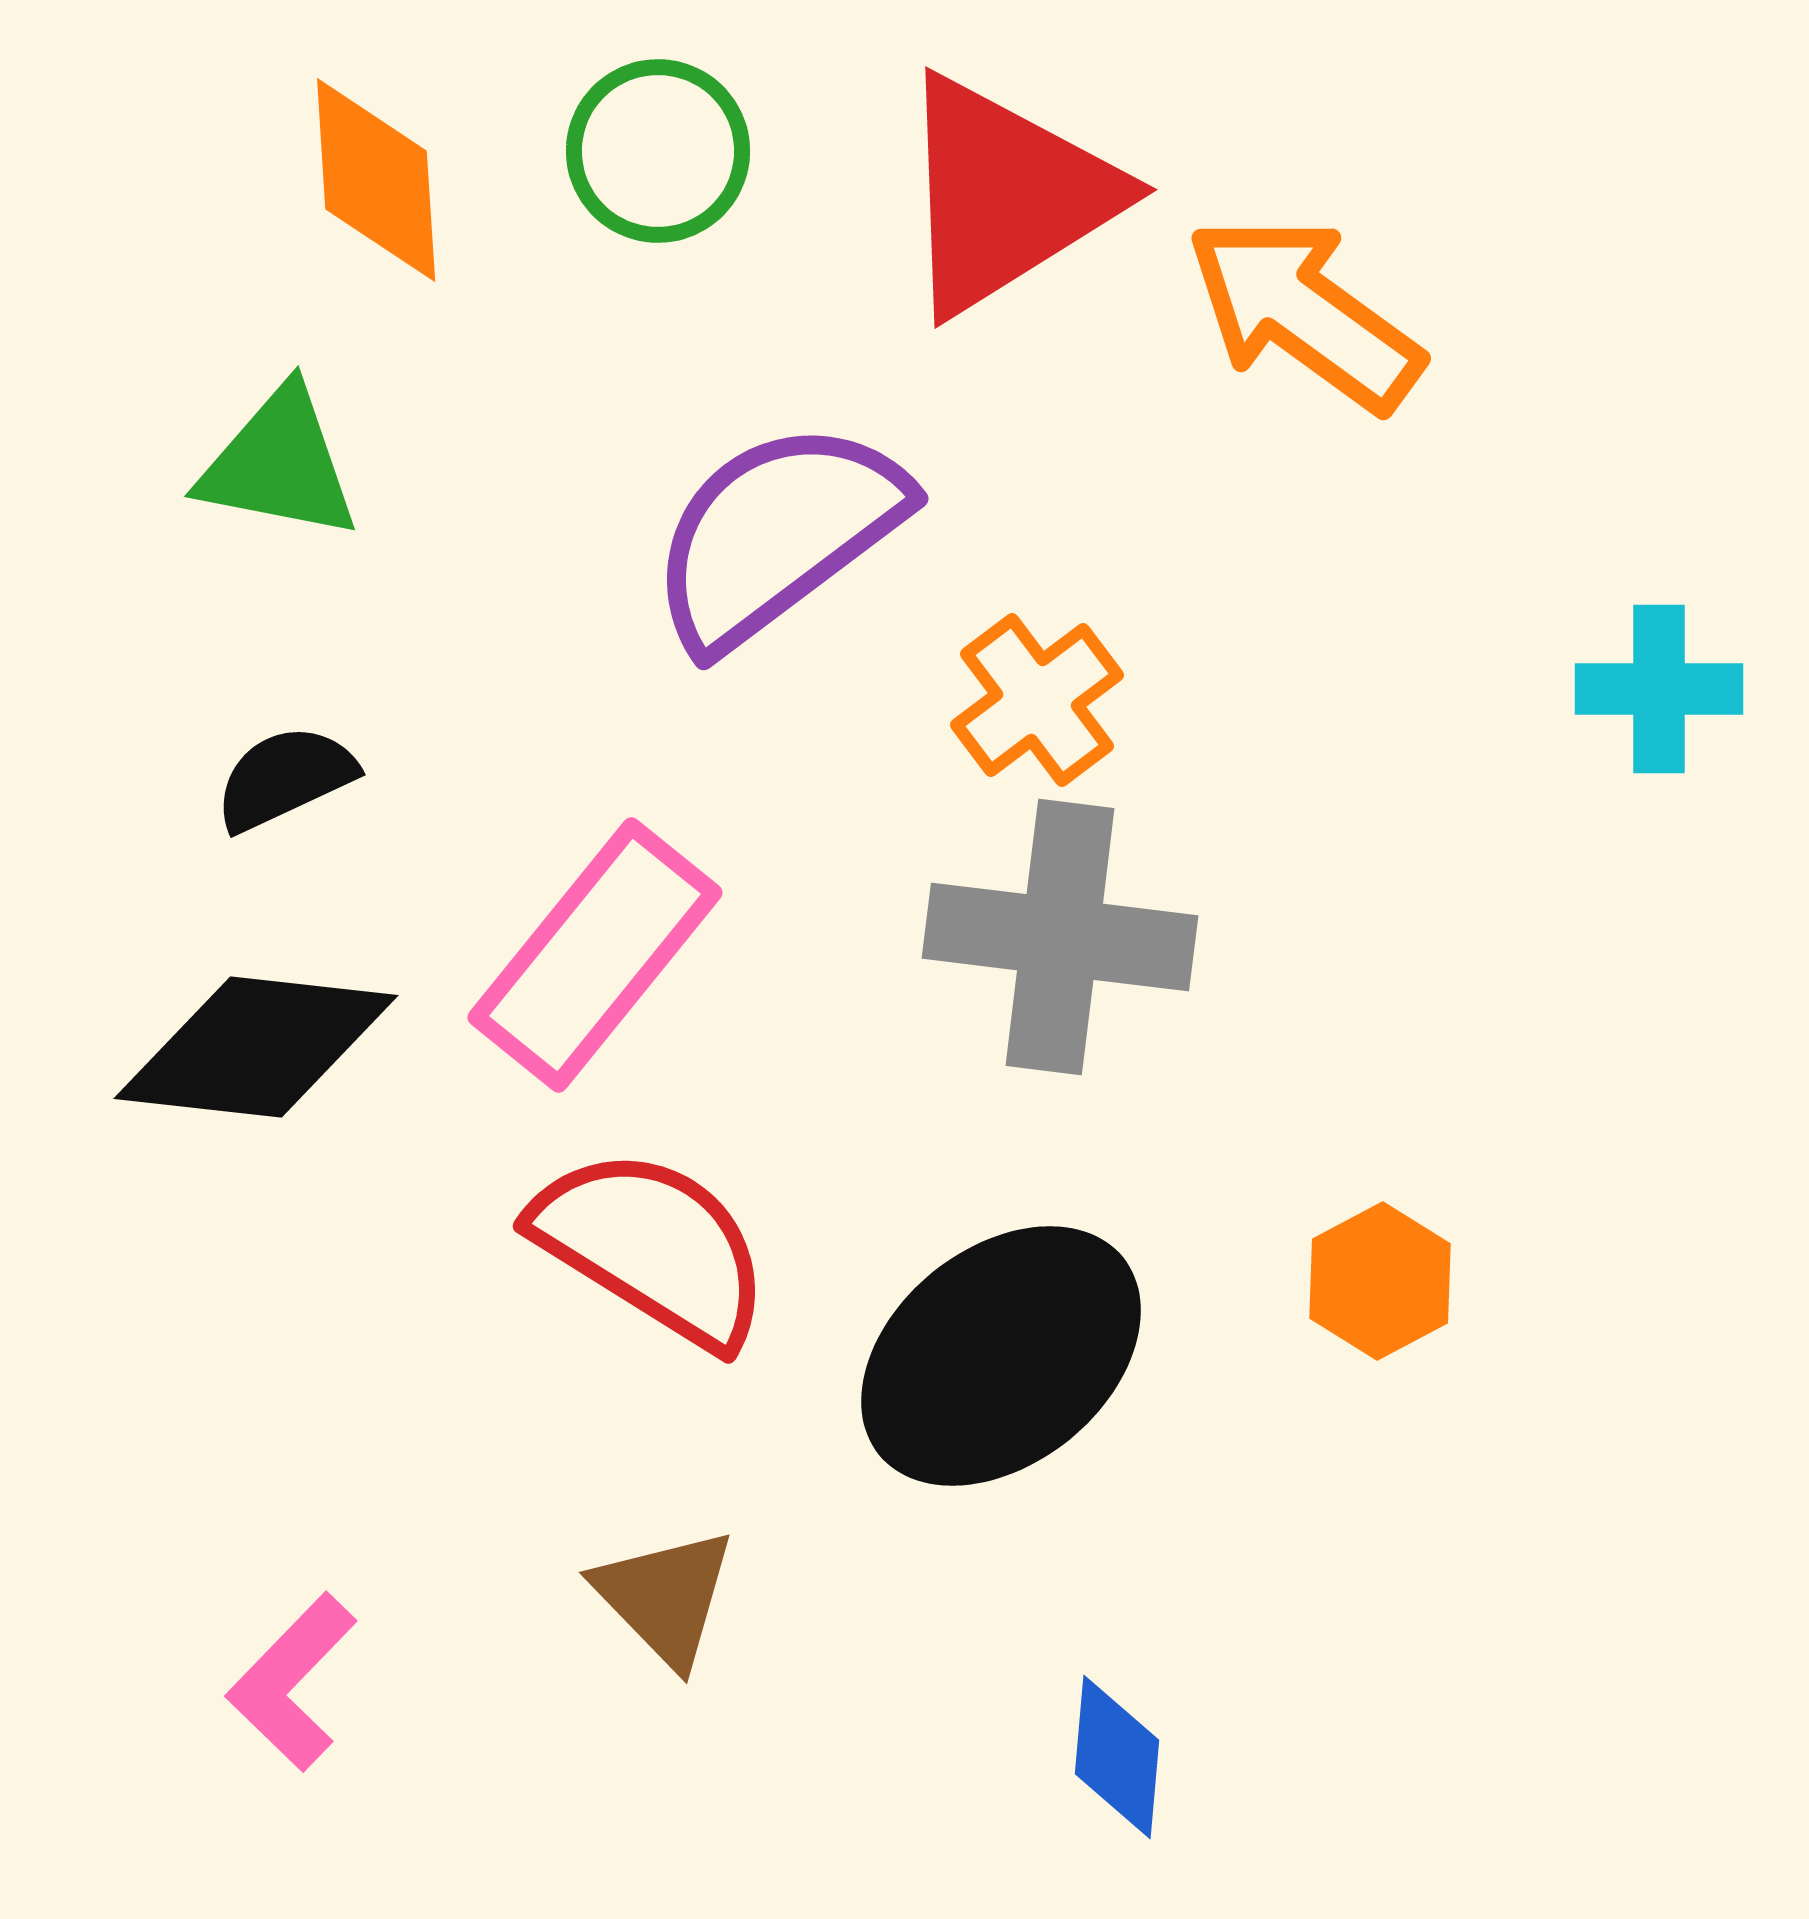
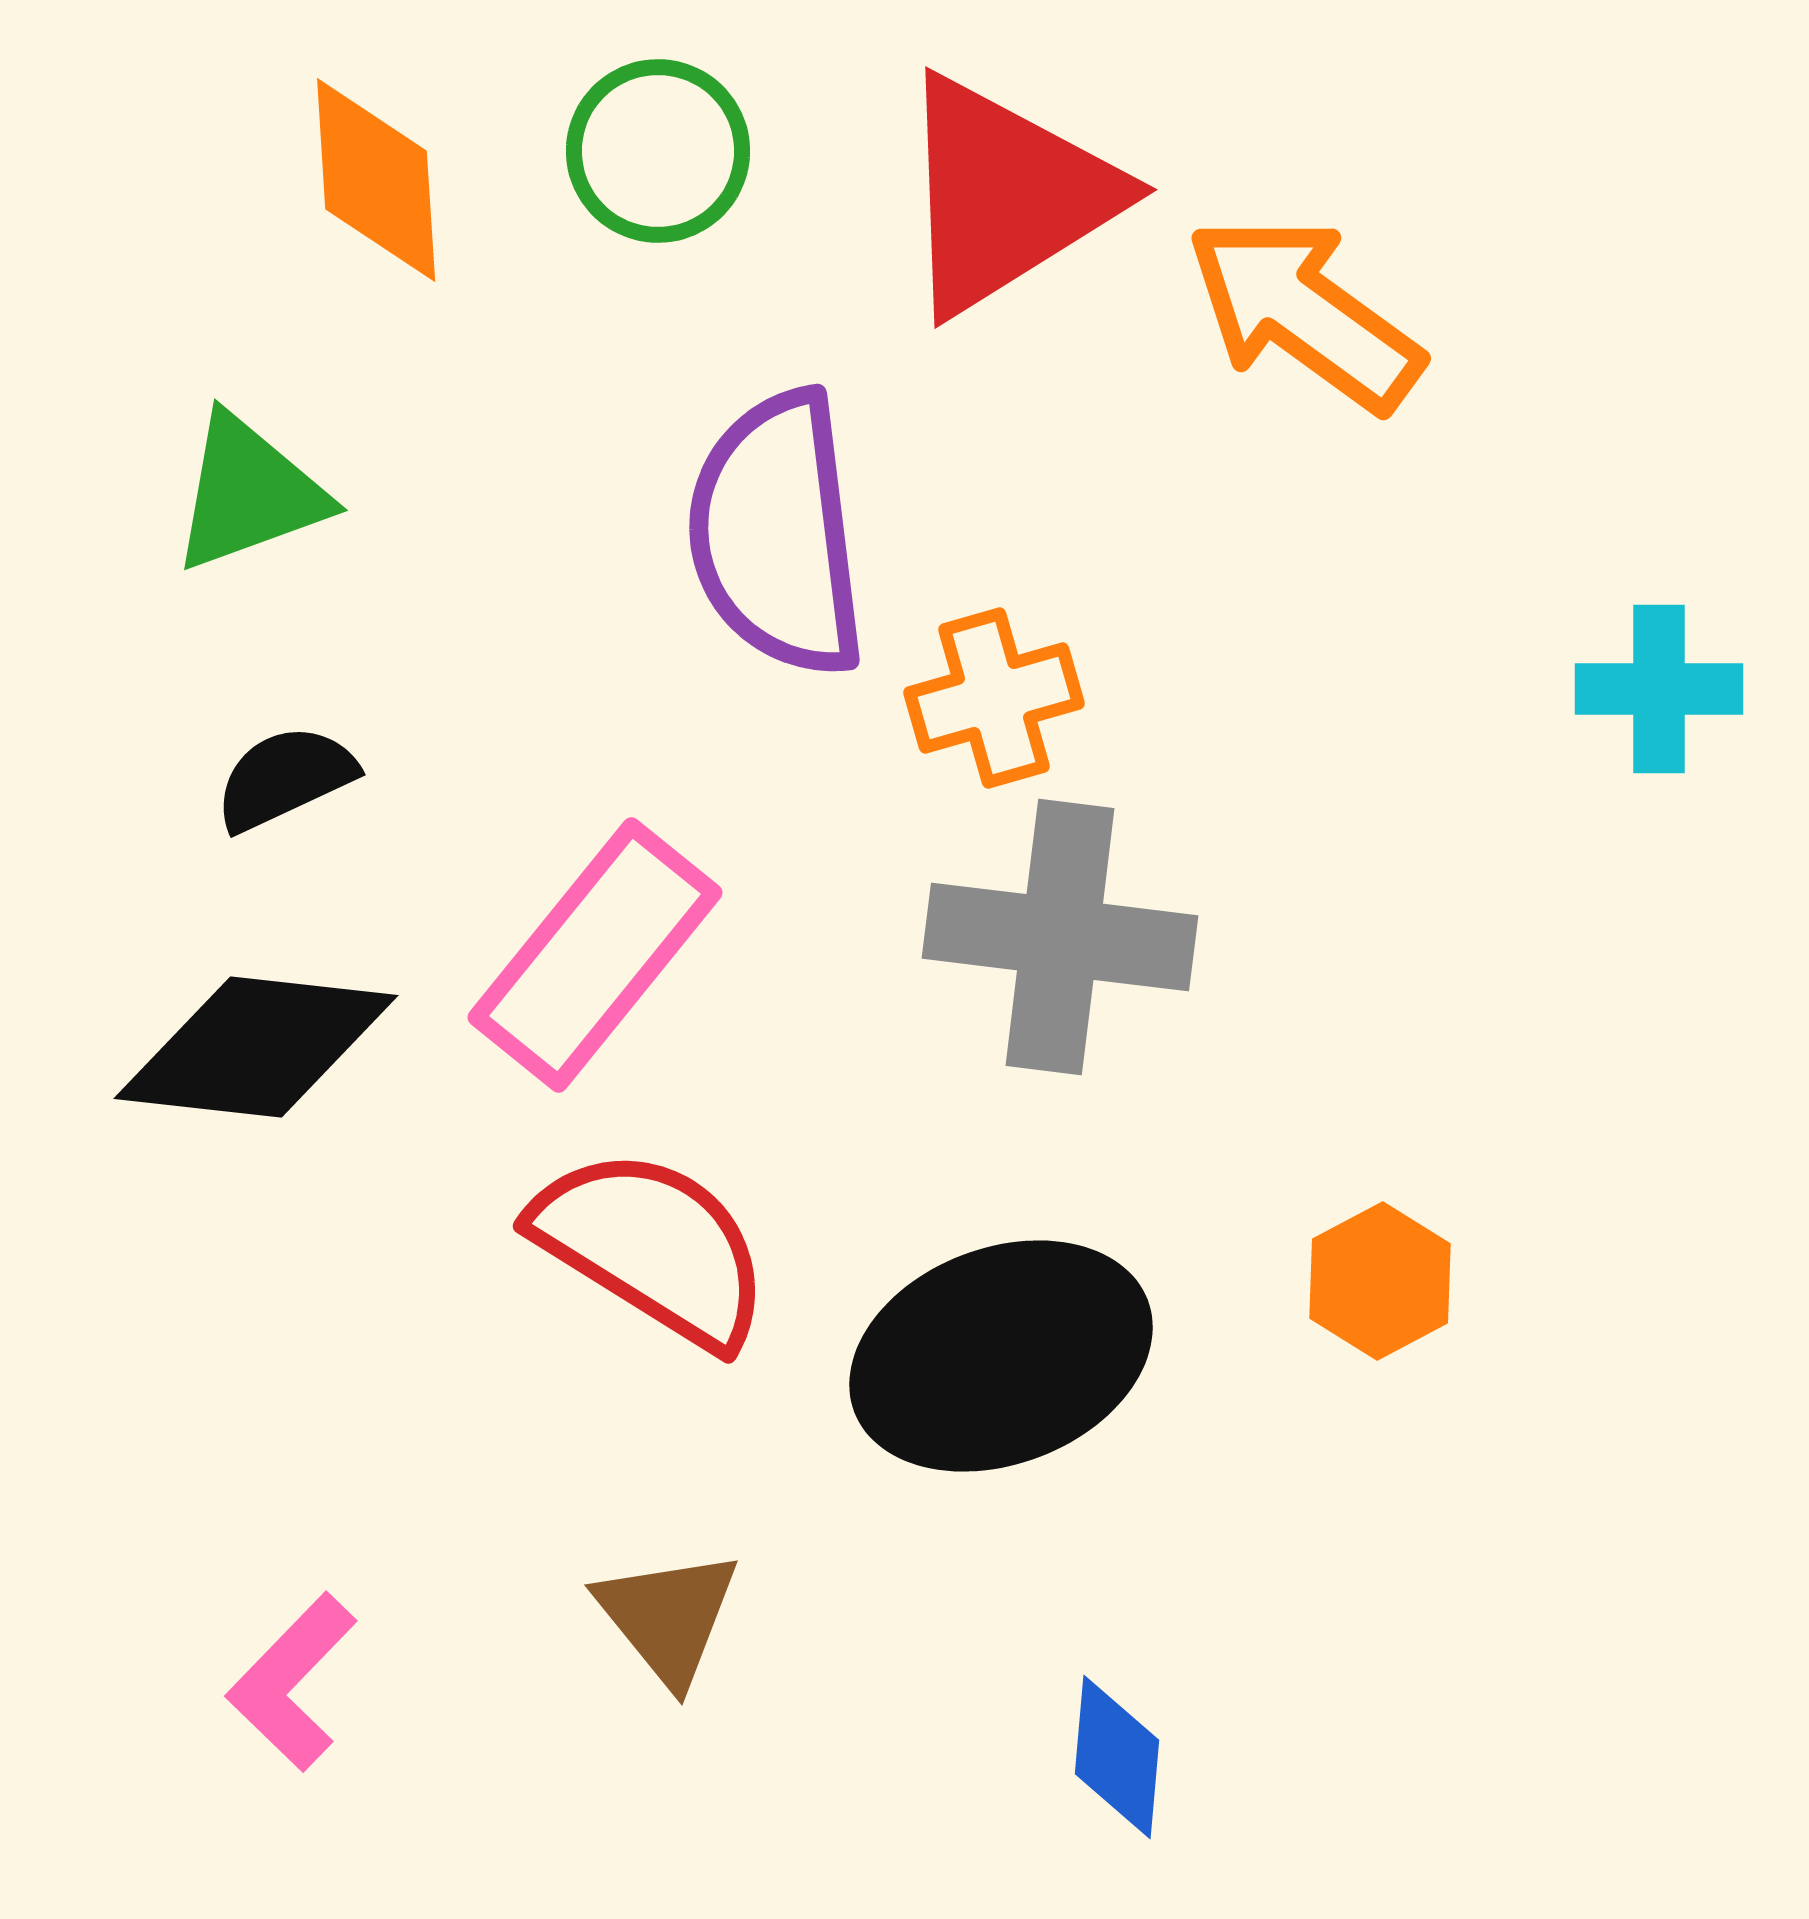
green triangle: moved 30 px left, 29 px down; rotated 31 degrees counterclockwise
purple semicircle: rotated 60 degrees counterclockwise
orange cross: moved 43 px left, 2 px up; rotated 21 degrees clockwise
black ellipse: rotated 18 degrees clockwise
brown triangle: moved 3 px right, 20 px down; rotated 5 degrees clockwise
